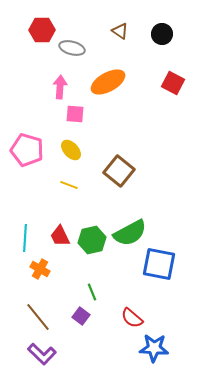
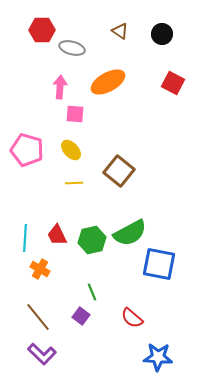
yellow line: moved 5 px right, 2 px up; rotated 24 degrees counterclockwise
red trapezoid: moved 3 px left, 1 px up
blue star: moved 4 px right, 9 px down
